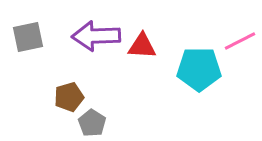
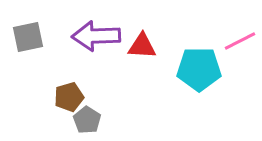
gray pentagon: moved 5 px left, 3 px up
